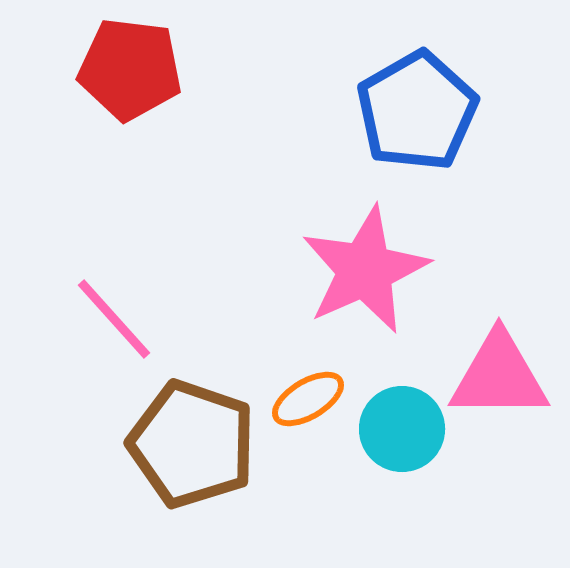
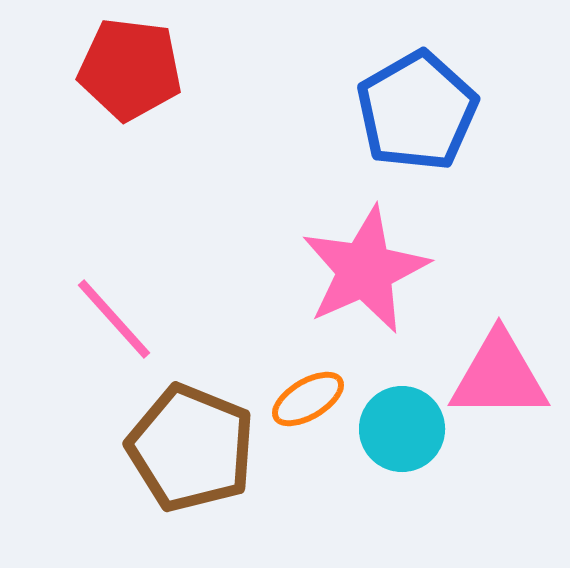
brown pentagon: moved 1 px left, 4 px down; rotated 3 degrees clockwise
